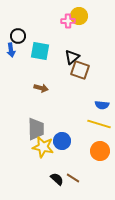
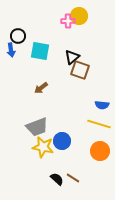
brown arrow: rotated 128 degrees clockwise
gray trapezoid: moved 1 px right, 2 px up; rotated 70 degrees clockwise
